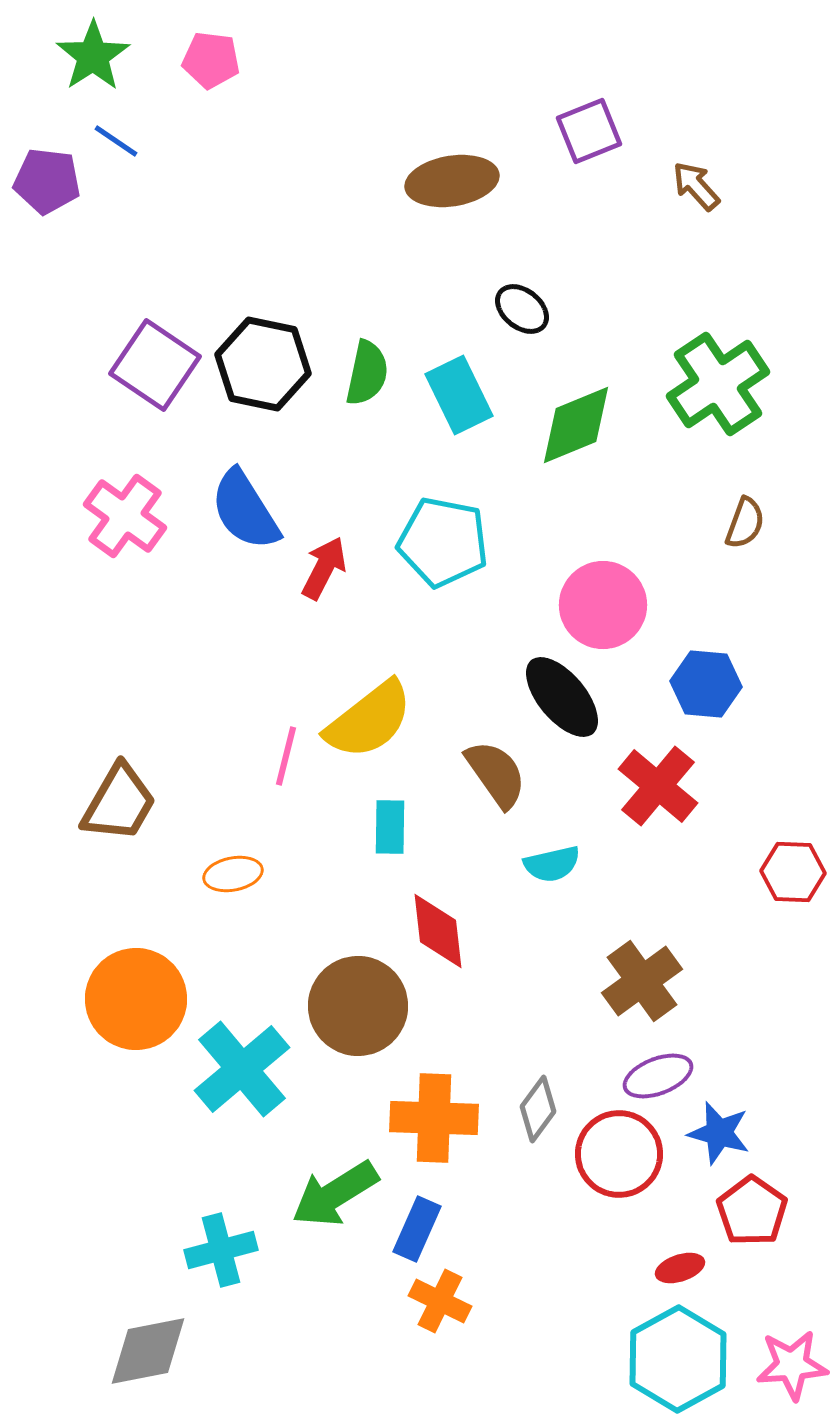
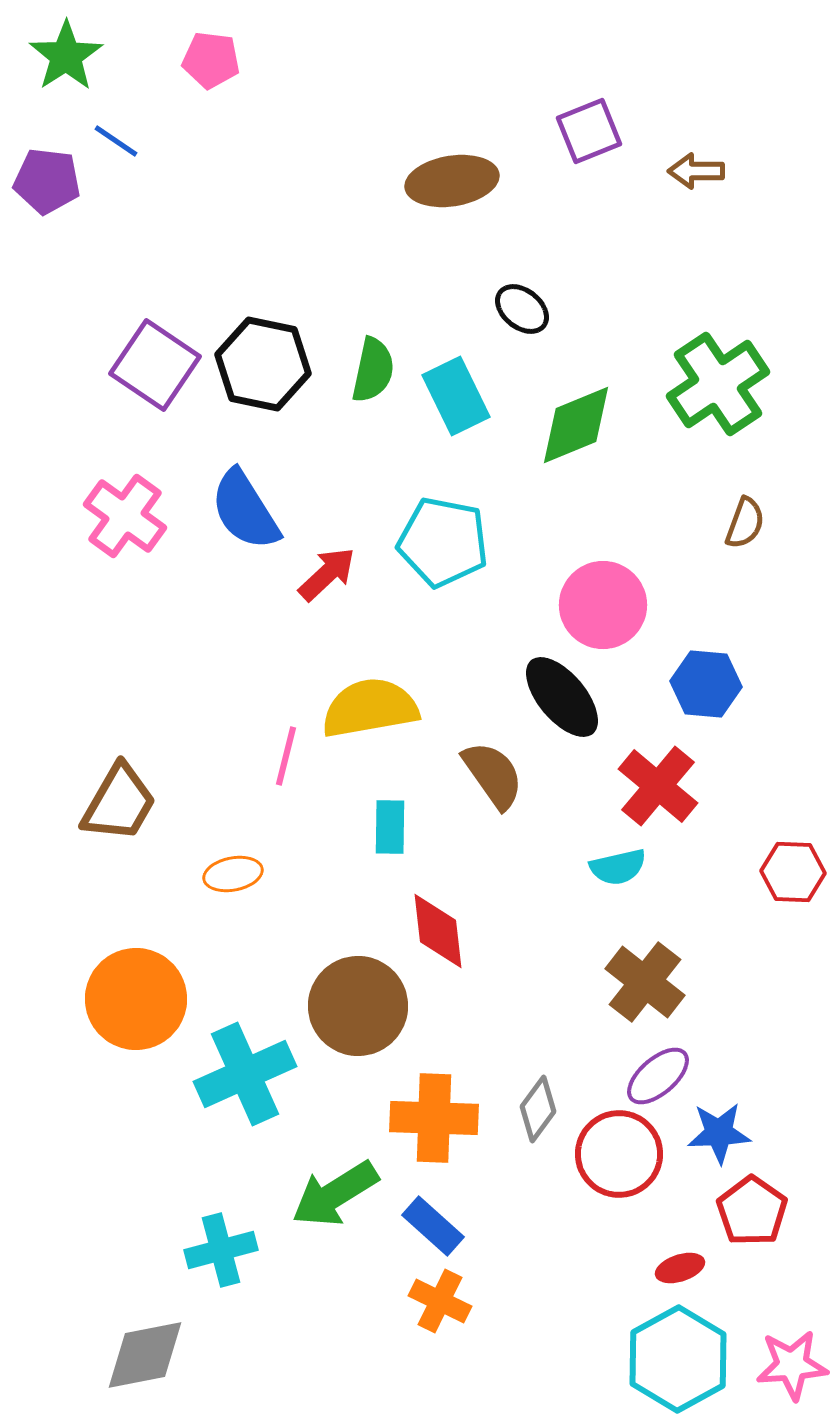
green star at (93, 56): moved 27 px left
brown arrow at (696, 186): moved 15 px up; rotated 48 degrees counterclockwise
green semicircle at (367, 373): moved 6 px right, 3 px up
cyan rectangle at (459, 395): moved 3 px left, 1 px down
red arrow at (324, 568): moved 3 px right, 6 px down; rotated 20 degrees clockwise
yellow semicircle at (369, 720): moved 1 px right, 12 px up; rotated 152 degrees counterclockwise
brown semicircle at (496, 774): moved 3 px left, 1 px down
cyan semicircle at (552, 864): moved 66 px right, 3 px down
brown cross at (642, 981): moved 3 px right, 1 px down; rotated 16 degrees counterclockwise
cyan cross at (242, 1069): moved 3 px right, 5 px down; rotated 16 degrees clockwise
purple ellipse at (658, 1076): rotated 20 degrees counterclockwise
blue star at (719, 1133): rotated 18 degrees counterclockwise
blue rectangle at (417, 1229): moved 16 px right, 3 px up; rotated 72 degrees counterclockwise
gray diamond at (148, 1351): moved 3 px left, 4 px down
